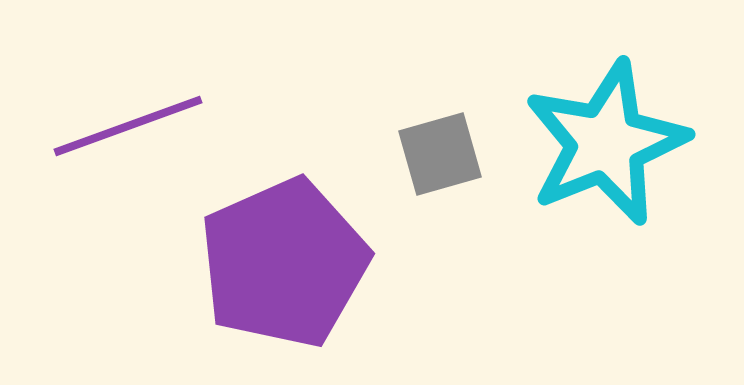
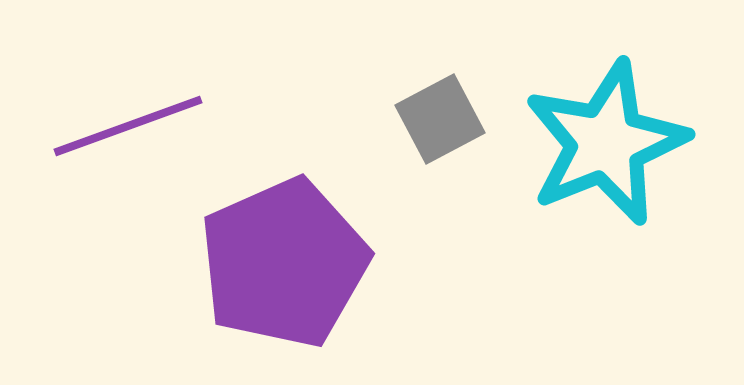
gray square: moved 35 px up; rotated 12 degrees counterclockwise
